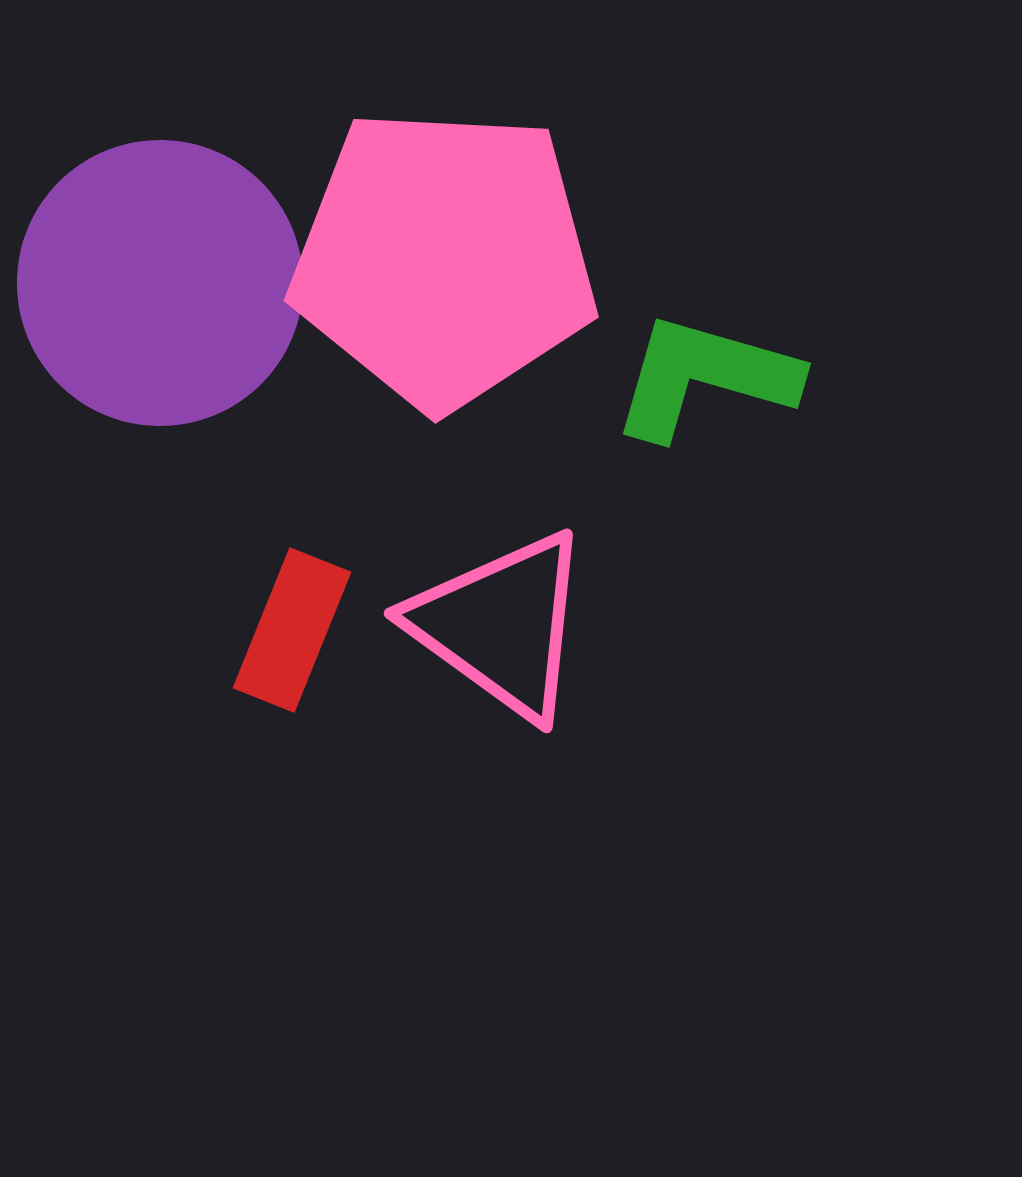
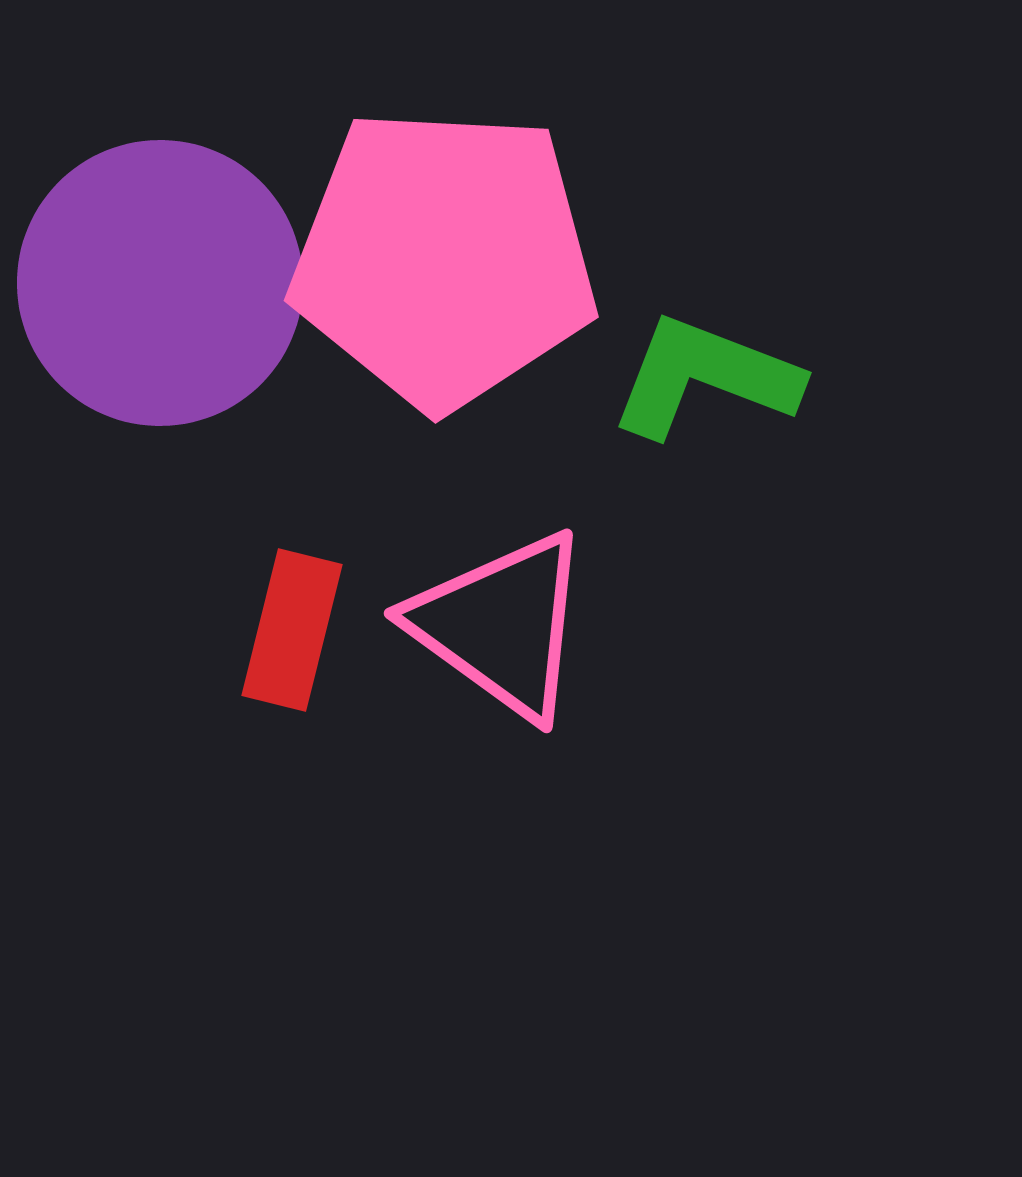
green L-shape: rotated 5 degrees clockwise
red rectangle: rotated 8 degrees counterclockwise
